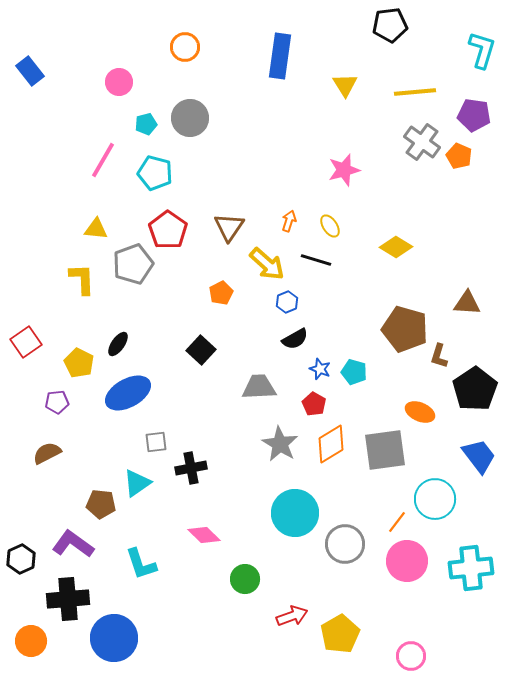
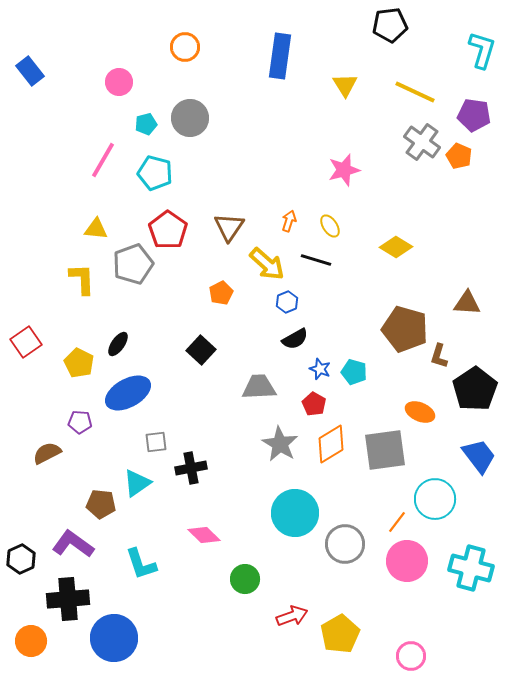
yellow line at (415, 92): rotated 30 degrees clockwise
purple pentagon at (57, 402): moved 23 px right, 20 px down; rotated 10 degrees clockwise
cyan cross at (471, 568): rotated 21 degrees clockwise
